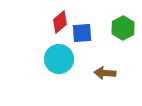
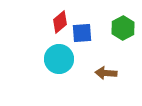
brown arrow: moved 1 px right
